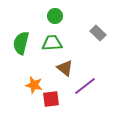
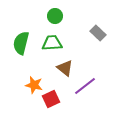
red square: rotated 18 degrees counterclockwise
